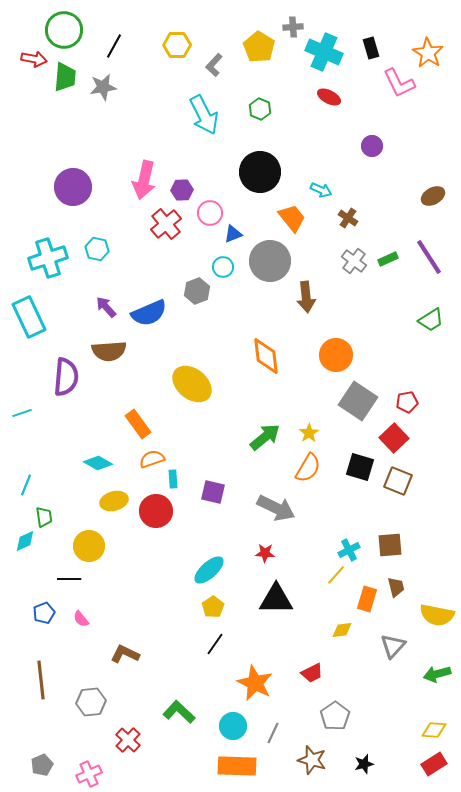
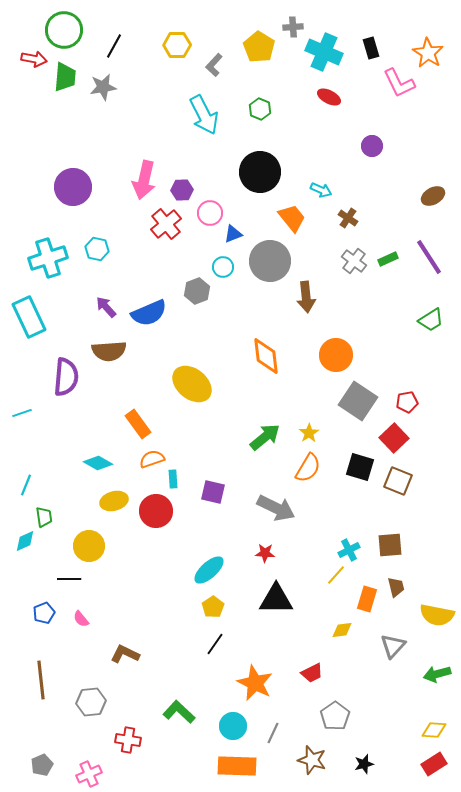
red cross at (128, 740): rotated 35 degrees counterclockwise
